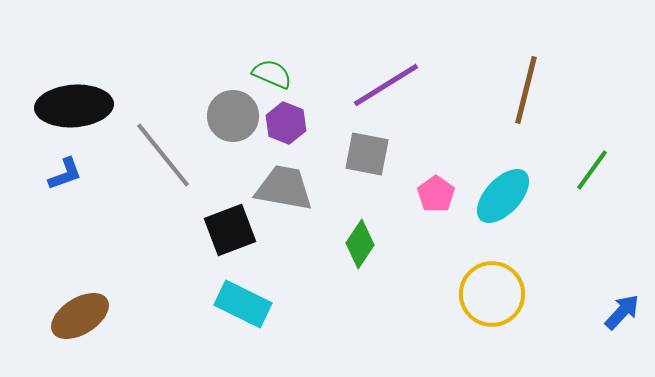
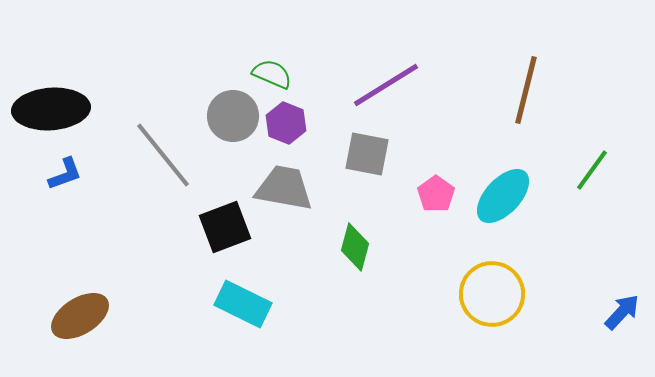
black ellipse: moved 23 px left, 3 px down
black square: moved 5 px left, 3 px up
green diamond: moved 5 px left, 3 px down; rotated 18 degrees counterclockwise
